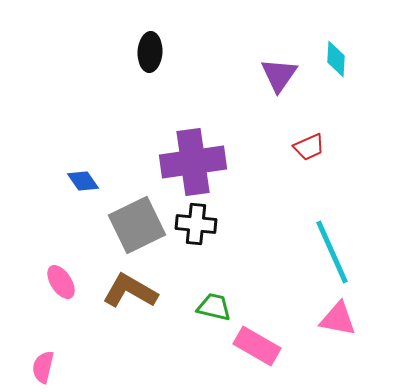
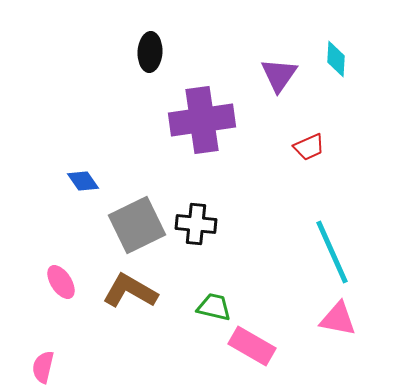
purple cross: moved 9 px right, 42 px up
pink rectangle: moved 5 px left
